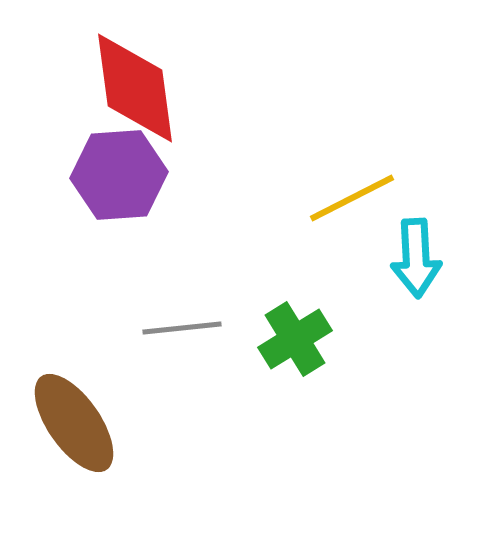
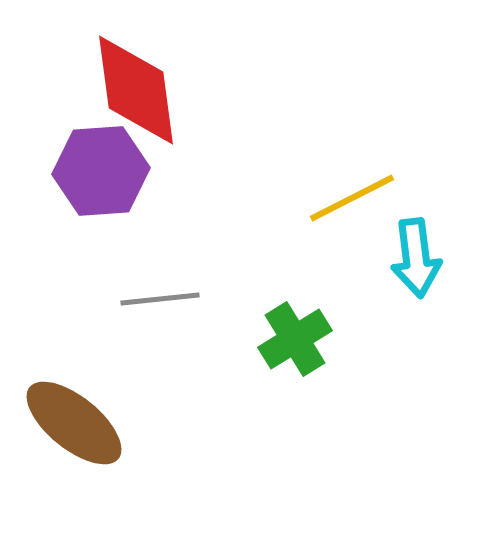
red diamond: moved 1 px right, 2 px down
purple hexagon: moved 18 px left, 4 px up
cyan arrow: rotated 4 degrees counterclockwise
gray line: moved 22 px left, 29 px up
brown ellipse: rotated 16 degrees counterclockwise
